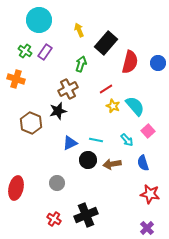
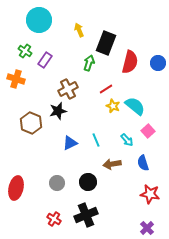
black rectangle: rotated 20 degrees counterclockwise
purple rectangle: moved 8 px down
green arrow: moved 8 px right, 1 px up
cyan semicircle: rotated 10 degrees counterclockwise
cyan line: rotated 56 degrees clockwise
black circle: moved 22 px down
